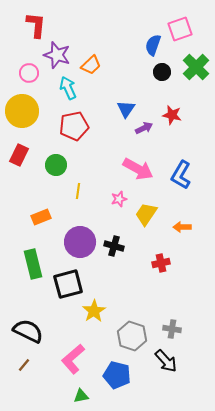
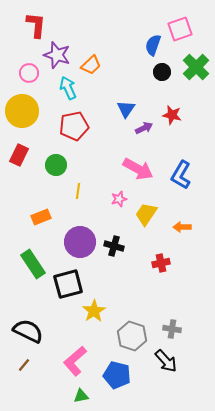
green rectangle: rotated 20 degrees counterclockwise
pink L-shape: moved 2 px right, 2 px down
